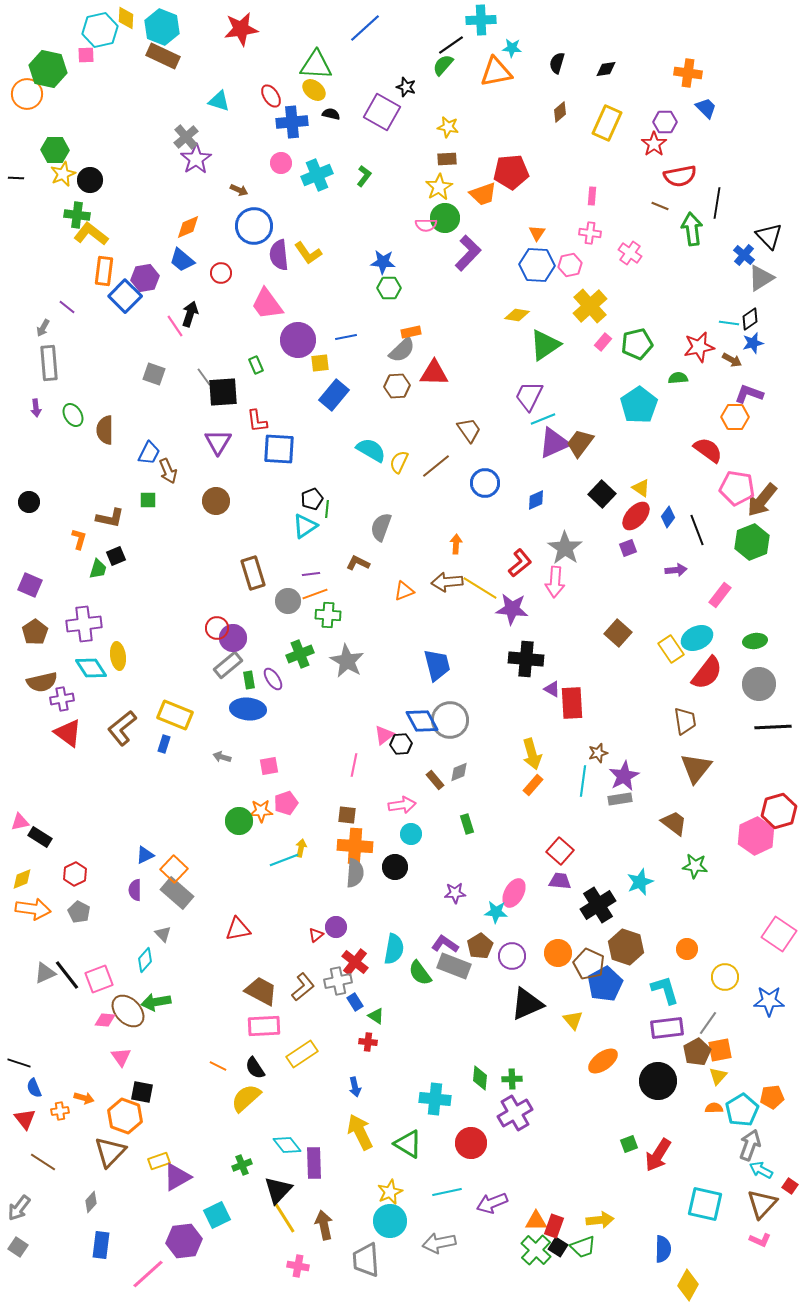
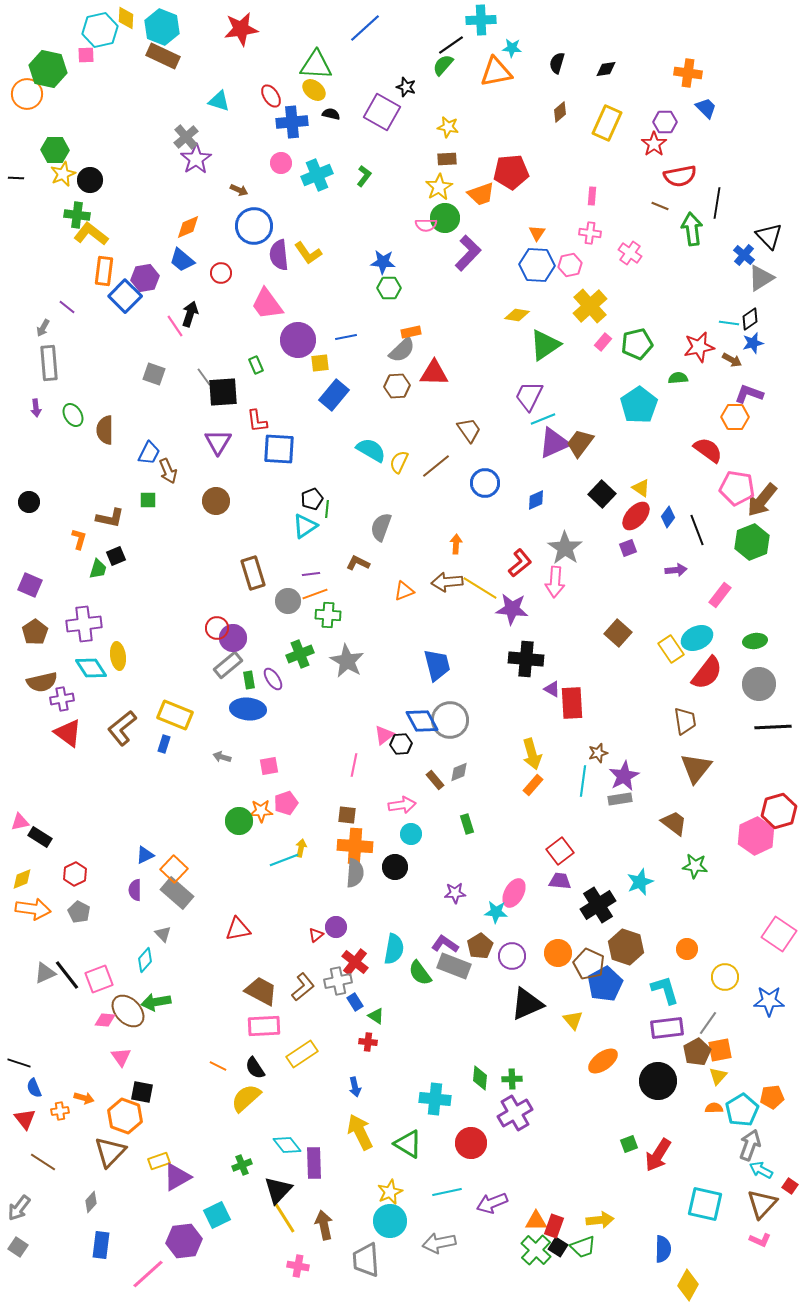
orange trapezoid at (483, 194): moved 2 px left
red square at (560, 851): rotated 12 degrees clockwise
